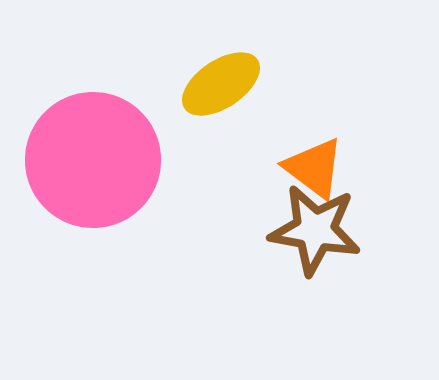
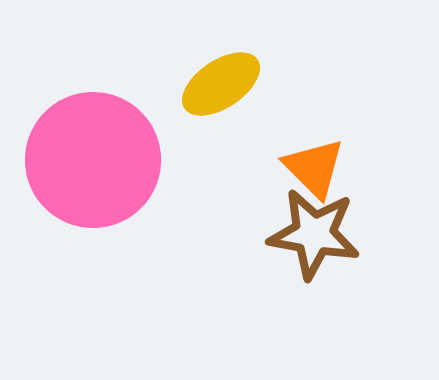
orange triangle: rotated 8 degrees clockwise
brown star: moved 1 px left, 4 px down
